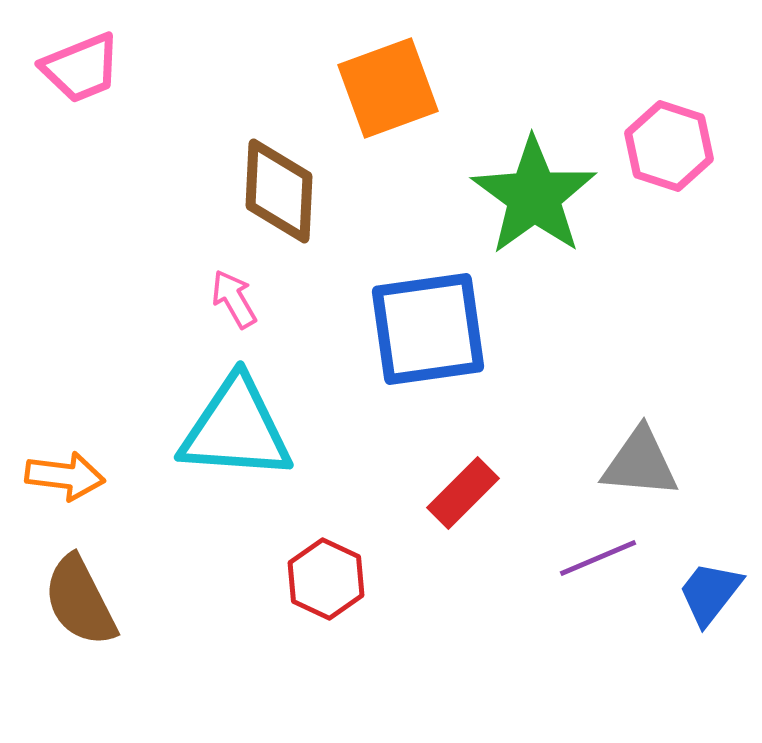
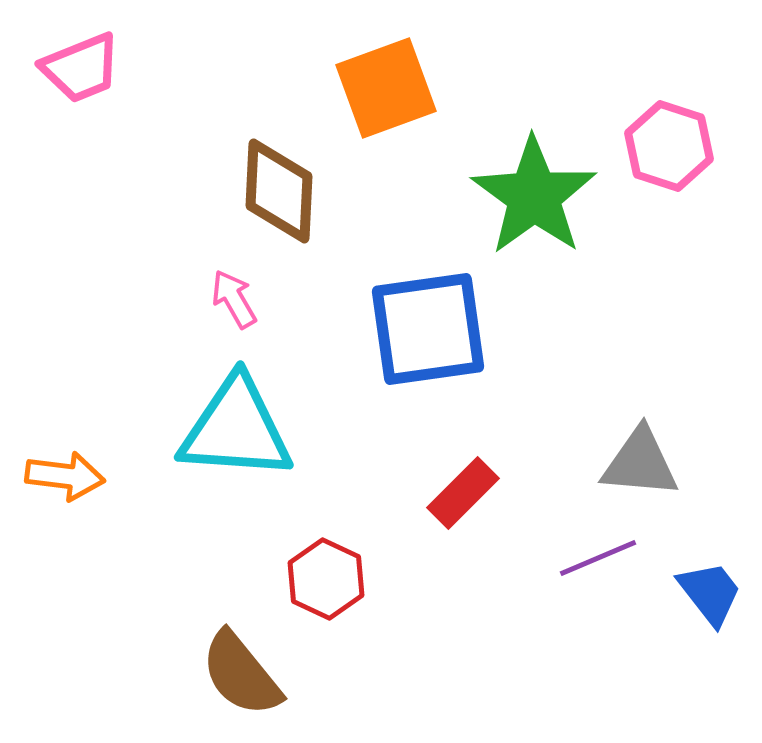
orange square: moved 2 px left
blue trapezoid: rotated 104 degrees clockwise
brown semicircle: moved 161 px right, 73 px down; rotated 12 degrees counterclockwise
